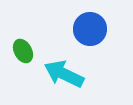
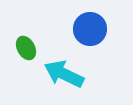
green ellipse: moved 3 px right, 3 px up
